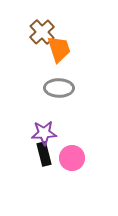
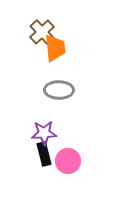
orange trapezoid: moved 4 px left, 1 px up; rotated 12 degrees clockwise
gray ellipse: moved 2 px down
pink circle: moved 4 px left, 3 px down
